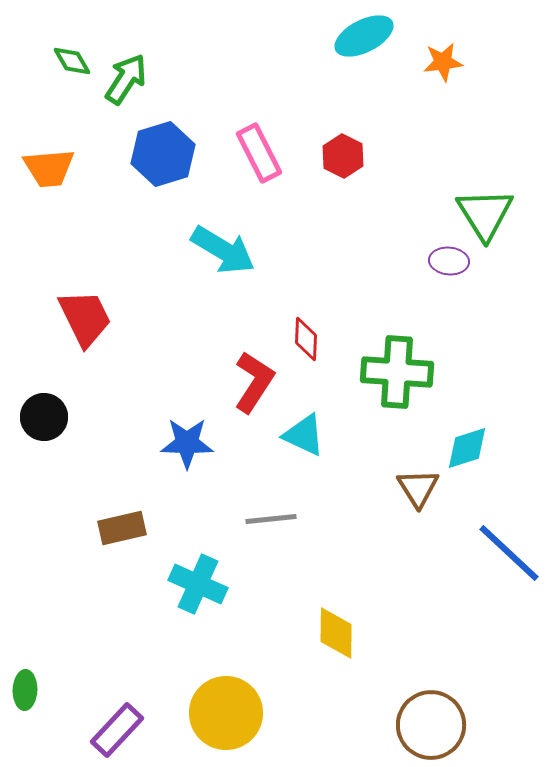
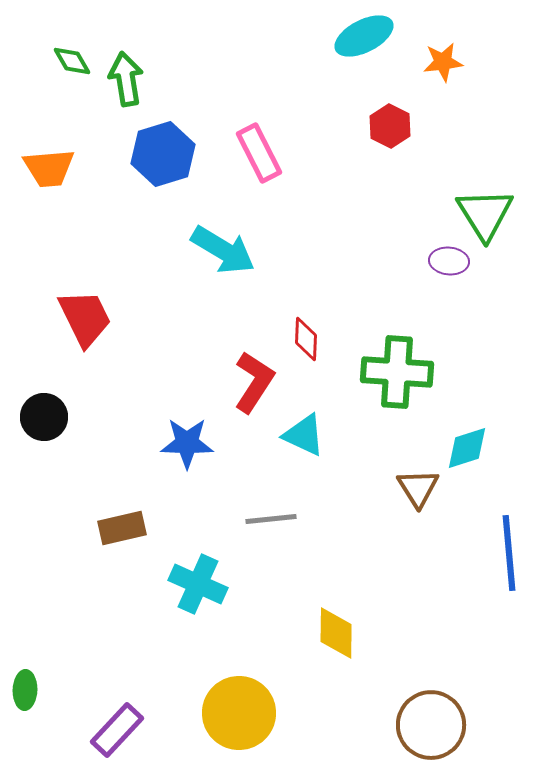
green arrow: rotated 42 degrees counterclockwise
red hexagon: moved 47 px right, 30 px up
blue line: rotated 42 degrees clockwise
yellow circle: moved 13 px right
